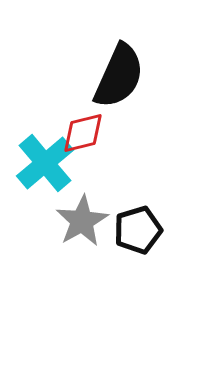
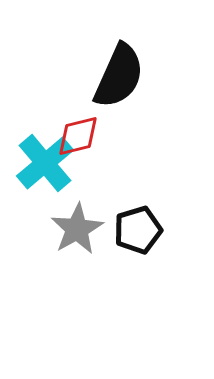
red diamond: moved 5 px left, 3 px down
gray star: moved 5 px left, 8 px down
